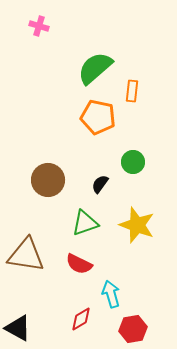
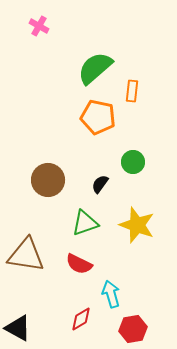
pink cross: rotated 12 degrees clockwise
